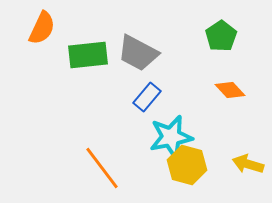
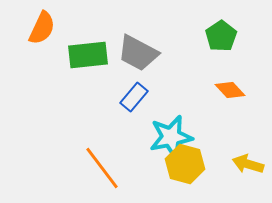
blue rectangle: moved 13 px left
yellow hexagon: moved 2 px left, 1 px up
